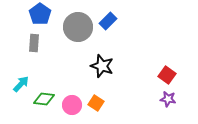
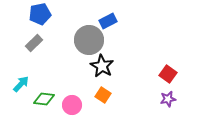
blue pentagon: rotated 25 degrees clockwise
blue rectangle: rotated 18 degrees clockwise
gray circle: moved 11 px right, 13 px down
gray rectangle: rotated 42 degrees clockwise
black star: rotated 10 degrees clockwise
red square: moved 1 px right, 1 px up
purple star: rotated 21 degrees counterclockwise
orange square: moved 7 px right, 8 px up
